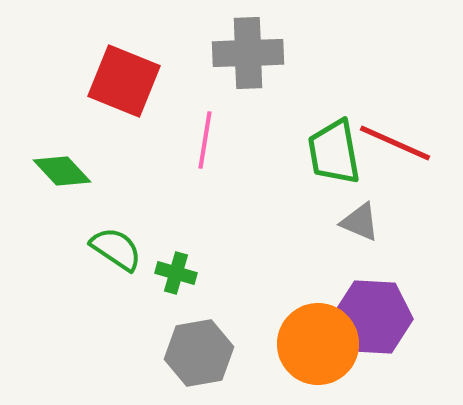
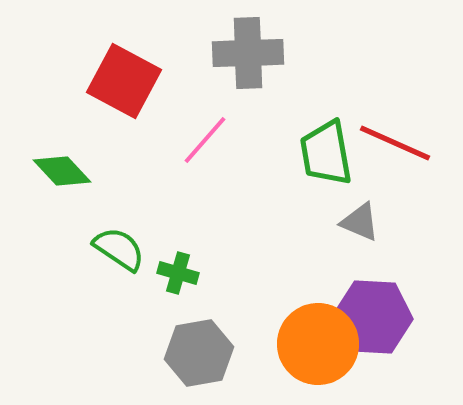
red square: rotated 6 degrees clockwise
pink line: rotated 32 degrees clockwise
green trapezoid: moved 8 px left, 1 px down
green semicircle: moved 3 px right
green cross: moved 2 px right
